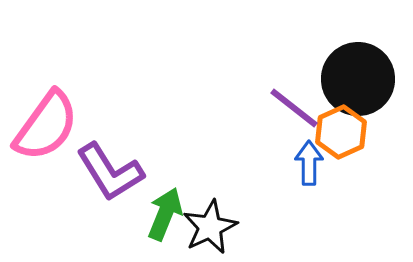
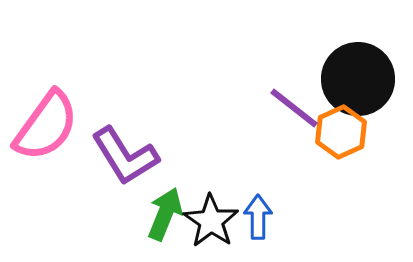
blue arrow: moved 51 px left, 54 px down
purple L-shape: moved 15 px right, 16 px up
black star: moved 1 px right, 6 px up; rotated 12 degrees counterclockwise
